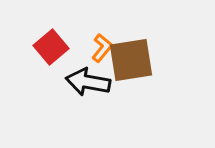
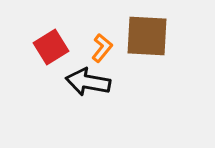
red square: rotated 8 degrees clockwise
brown square: moved 16 px right, 24 px up; rotated 12 degrees clockwise
